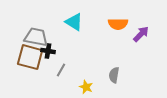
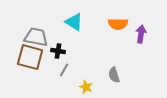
purple arrow: rotated 36 degrees counterclockwise
black cross: moved 10 px right
gray line: moved 3 px right
gray semicircle: rotated 28 degrees counterclockwise
